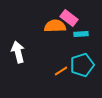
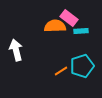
cyan rectangle: moved 3 px up
white arrow: moved 2 px left, 2 px up
cyan pentagon: moved 1 px down
